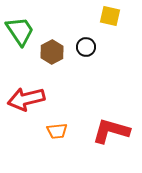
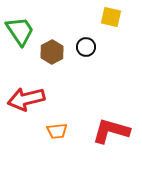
yellow square: moved 1 px right, 1 px down
